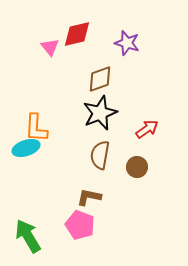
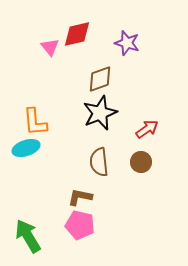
orange L-shape: moved 1 px left, 6 px up; rotated 8 degrees counterclockwise
brown semicircle: moved 1 px left, 7 px down; rotated 16 degrees counterclockwise
brown circle: moved 4 px right, 5 px up
brown L-shape: moved 9 px left
pink pentagon: rotated 8 degrees counterclockwise
